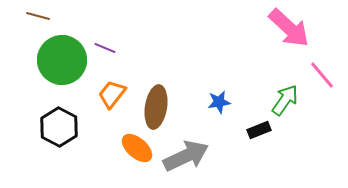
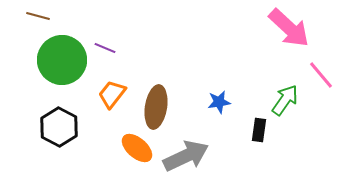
pink line: moved 1 px left
black rectangle: rotated 60 degrees counterclockwise
